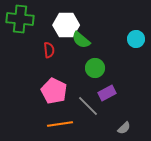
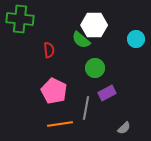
white hexagon: moved 28 px right
gray line: moved 2 px left, 2 px down; rotated 55 degrees clockwise
